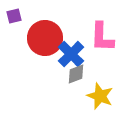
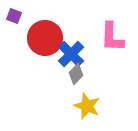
purple square: rotated 35 degrees clockwise
pink L-shape: moved 10 px right
gray diamond: rotated 25 degrees counterclockwise
yellow star: moved 13 px left, 10 px down
